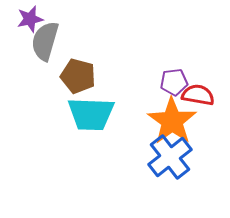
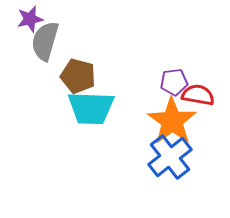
cyan trapezoid: moved 6 px up
